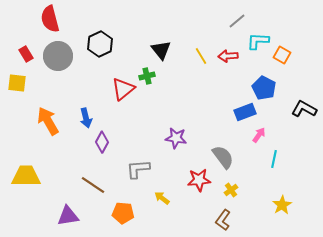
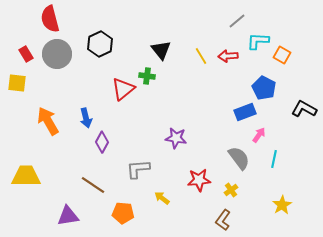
gray circle: moved 1 px left, 2 px up
green cross: rotated 21 degrees clockwise
gray semicircle: moved 16 px right, 1 px down
